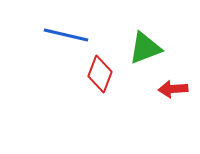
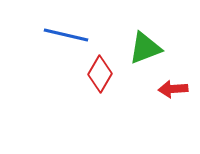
red diamond: rotated 9 degrees clockwise
